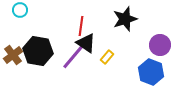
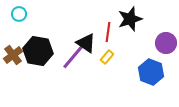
cyan circle: moved 1 px left, 4 px down
black star: moved 5 px right
red line: moved 27 px right, 6 px down
purple circle: moved 6 px right, 2 px up
